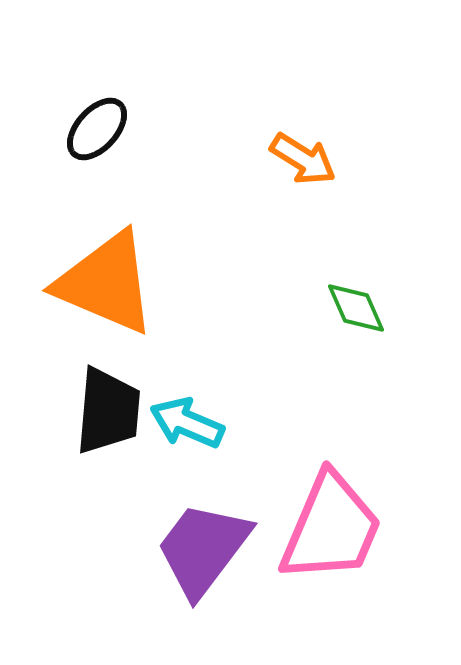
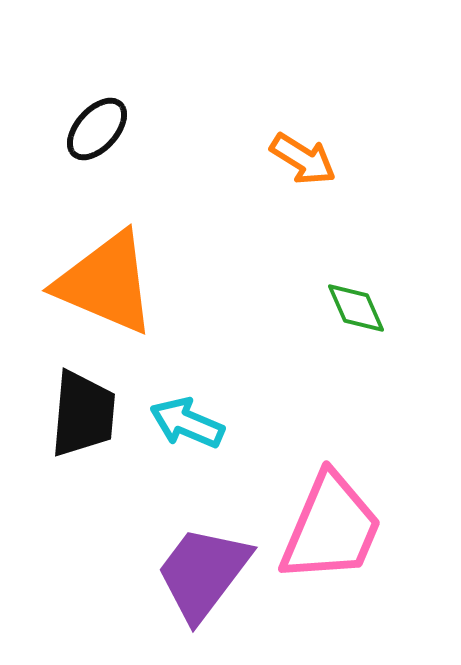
black trapezoid: moved 25 px left, 3 px down
purple trapezoid: moved 24 px down
